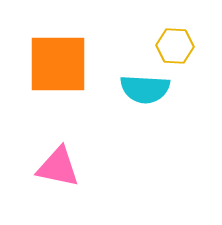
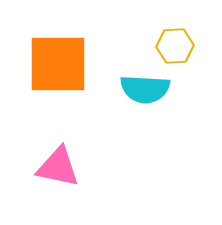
yellow hexagon: rotated 6 degrees counterclockwise
